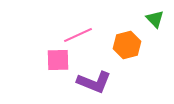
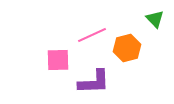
pink line: moved 14 px right
orange hexagon: moved 3 px down
purple L-shape: rotated 24 degrees counterclockwise
